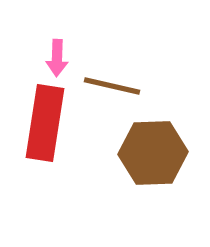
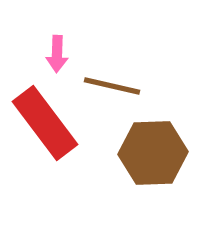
pink arrow: moved 4 px up
red rectangle: rotated 46 degrees counterclockwise
